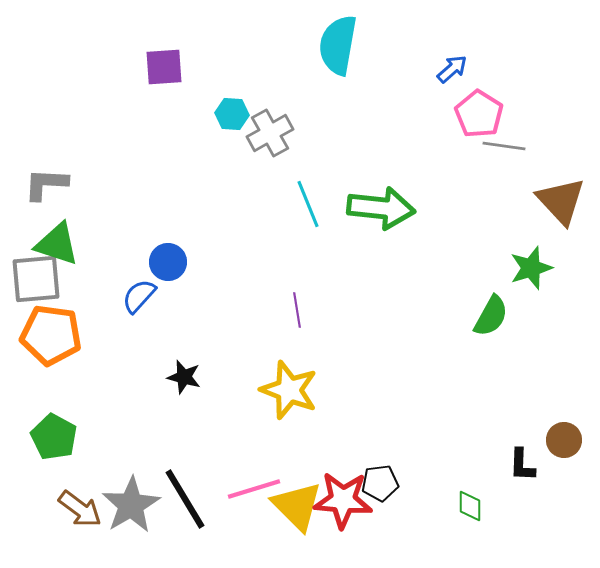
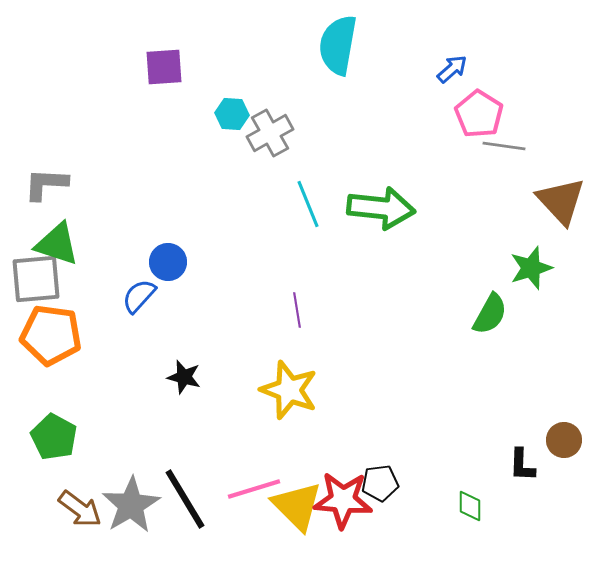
green semicircle: moved 1 px left, 2 px up
